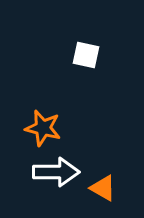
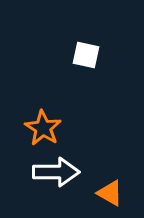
orange star: rotated 18 degrees clockwise
orange triangle: moved 7 px right, 5 px down
